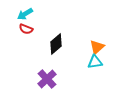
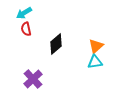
cyan arrow: moved 1 px left, 1 px up
red semicircle: rotated 56 degrees clockwise
orange triangle: moved 1 px left, 1 px up
purple cross: moved 14 px left
